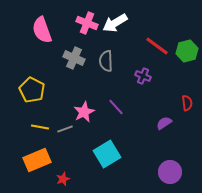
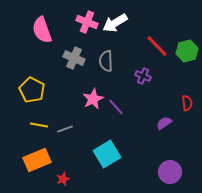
pink cross: moved 1 px up
red line: rotated 10 degrees clockwise
pink star: moved 9 px right, 13 px up
yellow line: moved 1 px left, 2 px up
